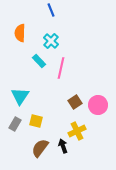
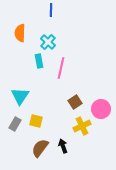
blue line: rotated 24 degrees clockwise
cyan cross: moved 3 px left, 1 px down
cyan rectangle: rotated 32 degrees clockwise
pink circle: moved 3 px right, 4 px down
yellow cross: moved 5 px right, 5 px up
